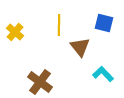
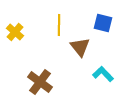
blue square: moved 1 px left
